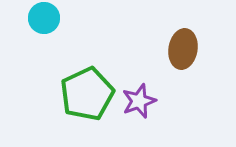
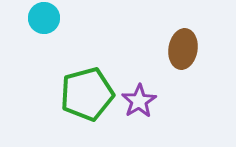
green pentagon: rotated 10 degrees clockwise
purple star: rotated 12 degrees counterclockwise
